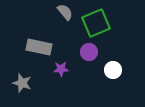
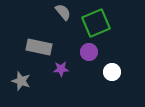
gray semicircle: moved 2 px left
white circle: moved 1 px left, 2 px down
gray star: moved 1 px left, 2 px up
